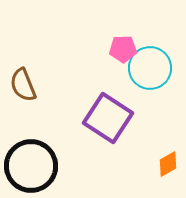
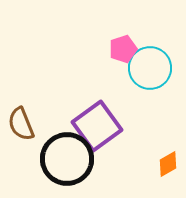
pink pentagon: rotated 16 degrees counterclockwise
brown semicircle: moved 2 px left, 39 px down
purple square: moved 11 px left, 8 px down; rotated 21 degrees clockwise
black circle: moved 36 px right, 7 px up
